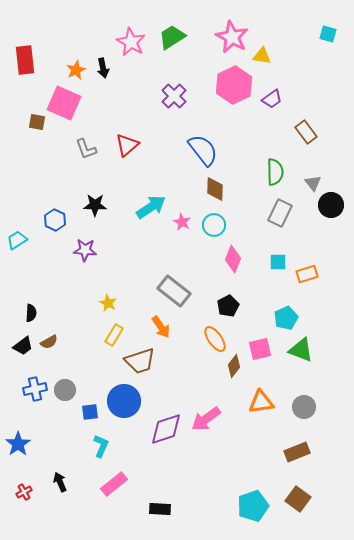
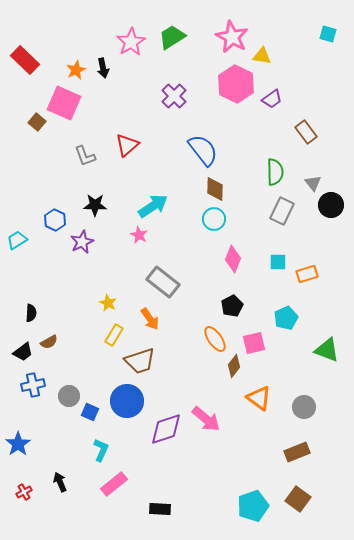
pink star at (131, 42): rotated 12 degrees clockwise
red rectangle at (25, 60): rotated 40 degrees counterclockwise
pink hexagon at (234, 85): moved 2 px right, 1 px up; rotated 9 degrees counterclockwise
brown square at (37, 122): rotated 30 degrees clockwise
gray L-shape at (86, 149): moved 1 px left, 7 px down
cyan arrow at (151, 207): moved 2 px right, 1 px up
gray rectangle at (280, 213): moved 2 px right, 2 px up
pink star at (182, 222): moved 43 px left, 13 px down
cyan circle at (214, 225): moved 6 px up
purple star at (85, 250): moved 3 px left, 8 px up; rotated 30 degrees counterclockwise
gray rectangle at (174, 291): moved 11 px left, 9 px up
black pentagon at (228, 306): moved 4 px right
orange arrow at (161, 327): moved 11 px left, 8 px up
black trapezoid at (23, 346): moved 6 px down
pink square at (260, 349): moved 6 px left, 6 px up
green triangle at (301, 350): moved 26 px right
blue cross at (35, 389): moved 2 px left, 4 px up
gray circle at (65, 390): moved 4 px right, 6 px down
blue circle at (124, 401): moved 3 px right
orange triangle at (261, 402): moved 2 px left, 4 px up; rotated 44 degrees clockwise
blue square at (90, 412): rotated 30 degrees clockwise
pink arrow at (206, 419): rotated 104 degrees counterclockwise
cyan L-shape at (101, 446): moved 4 px down
